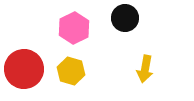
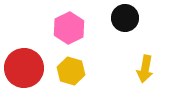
pink hexagon: moved 5 px left
red circle: moved 1 px up
